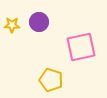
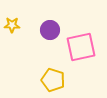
purple circle: moved 11 px right, 8 px down
yellow pentagon: moved 2 px right
